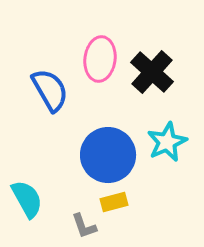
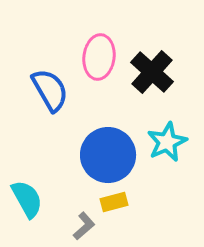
pink ellipse: moved 1 px left, 2 px up
gray L-shape: rotated 112 degrees counterclockwise
